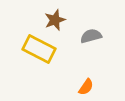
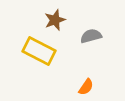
yellow rectangle: moved 2 px down
